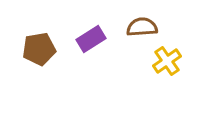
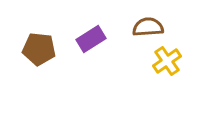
brown semicircle: moved 6 px right
brown pentagon: rotated 16 degrees clockwise
